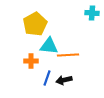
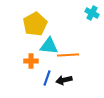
cyan cross: rotated 24 degrees clockwise
